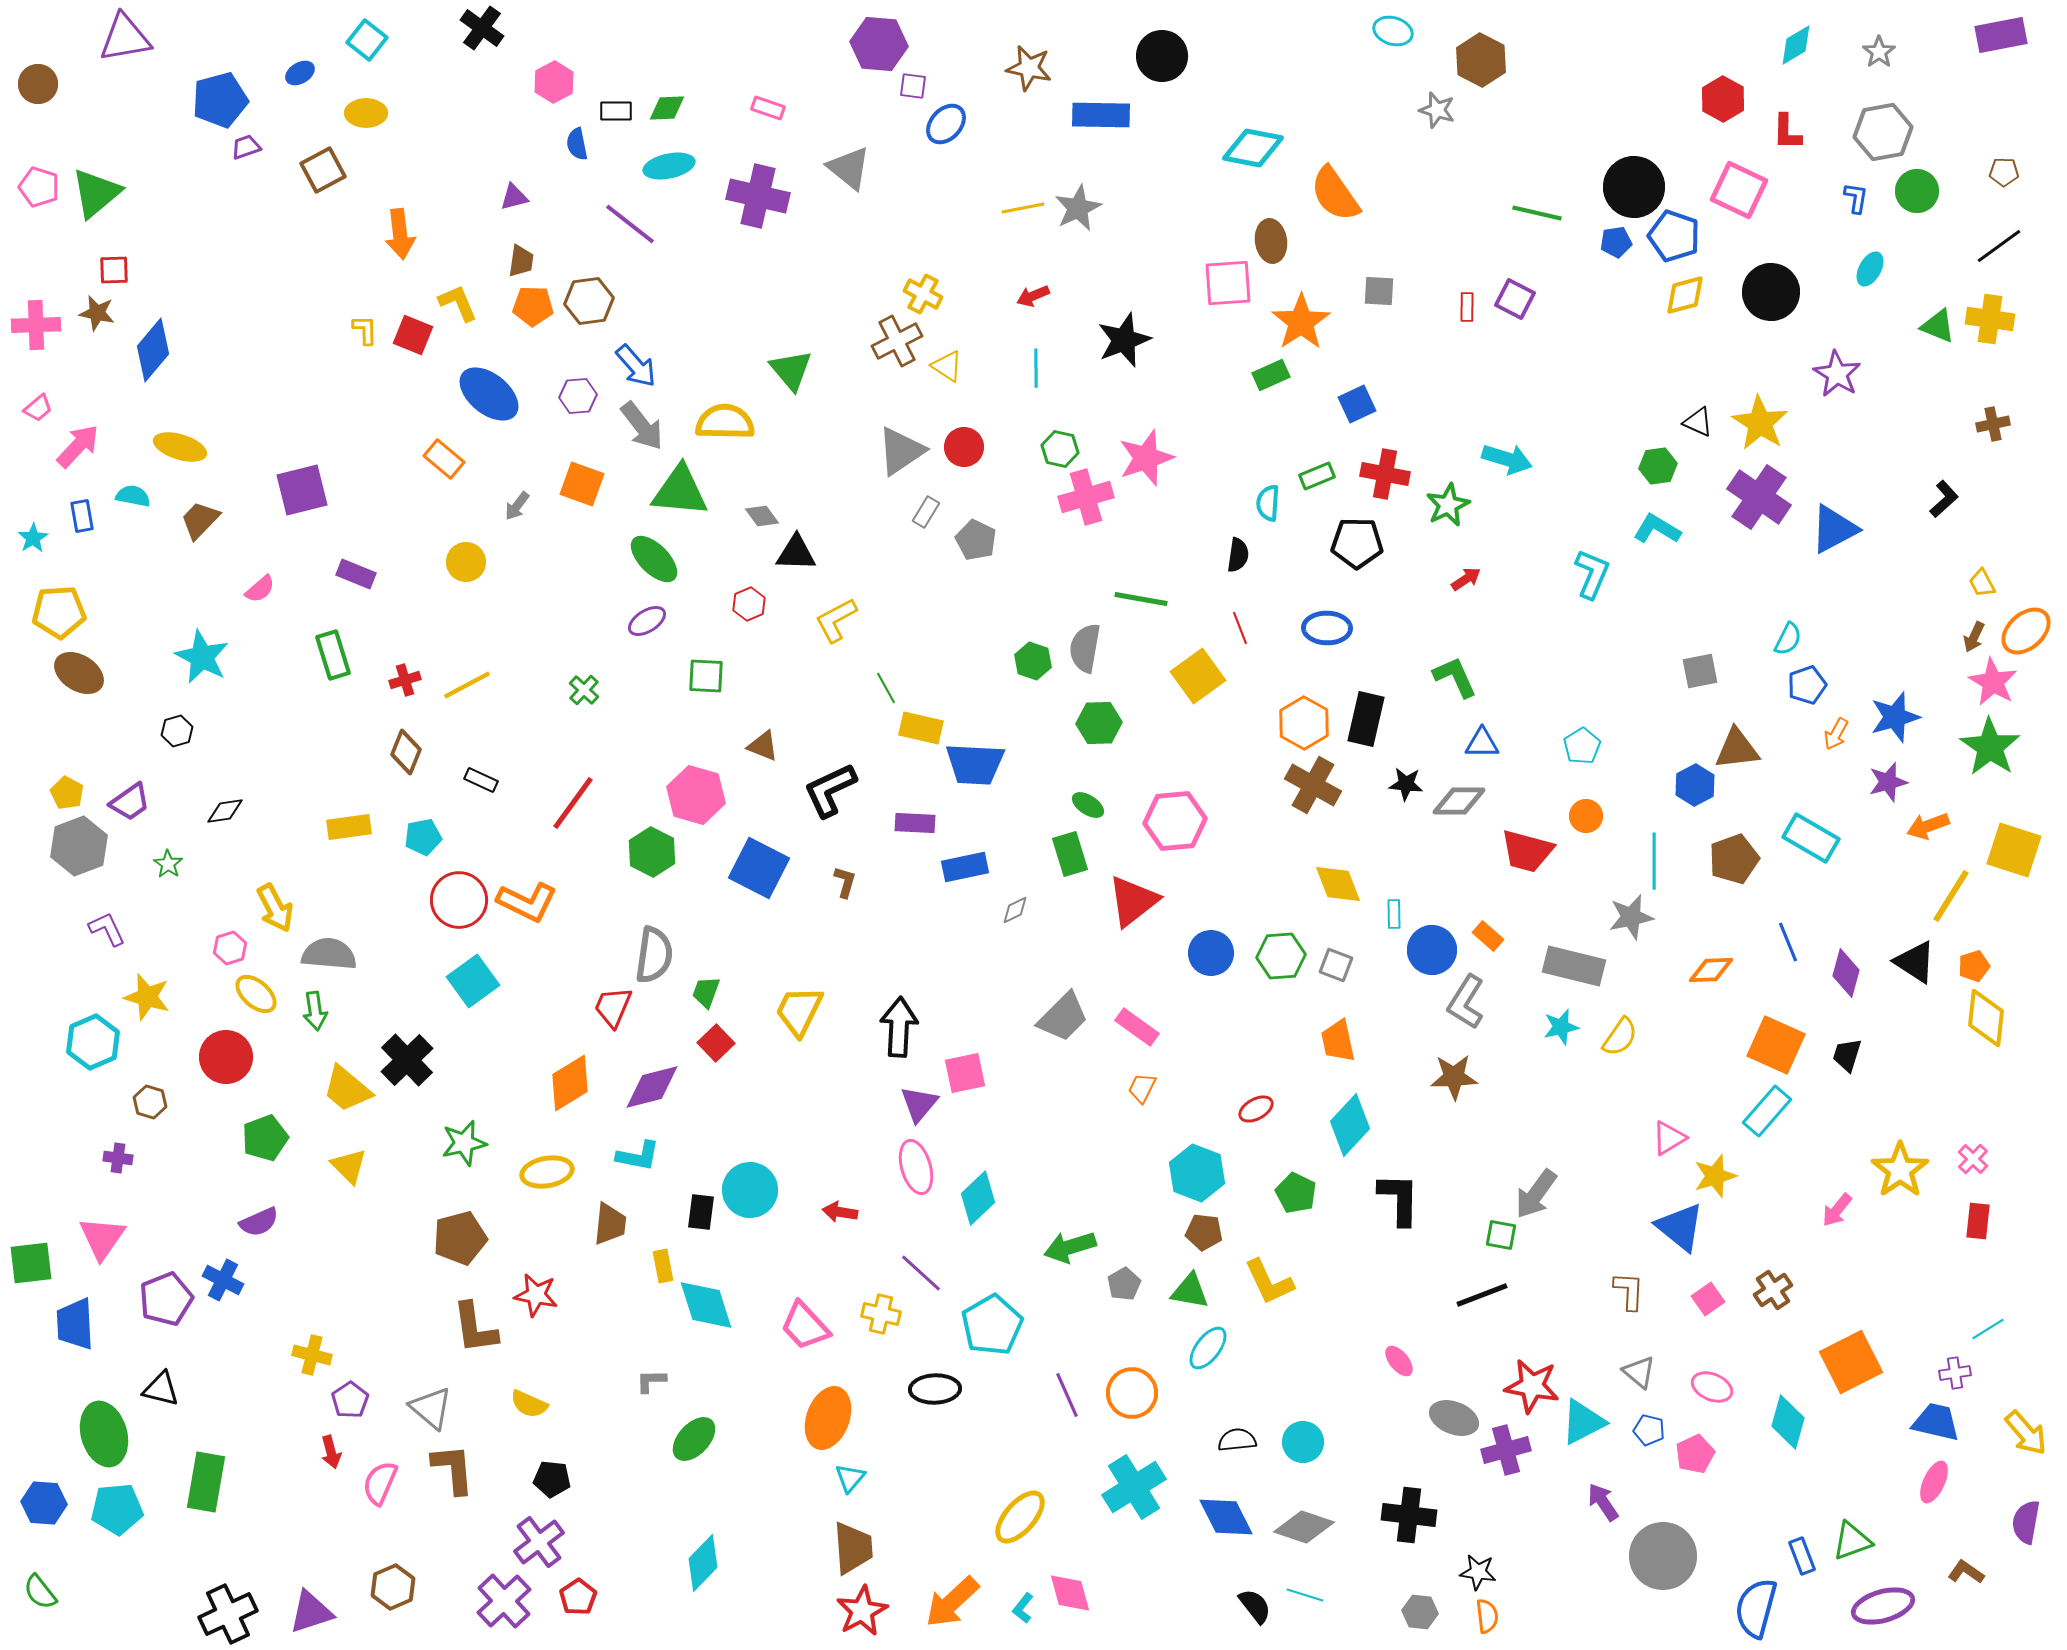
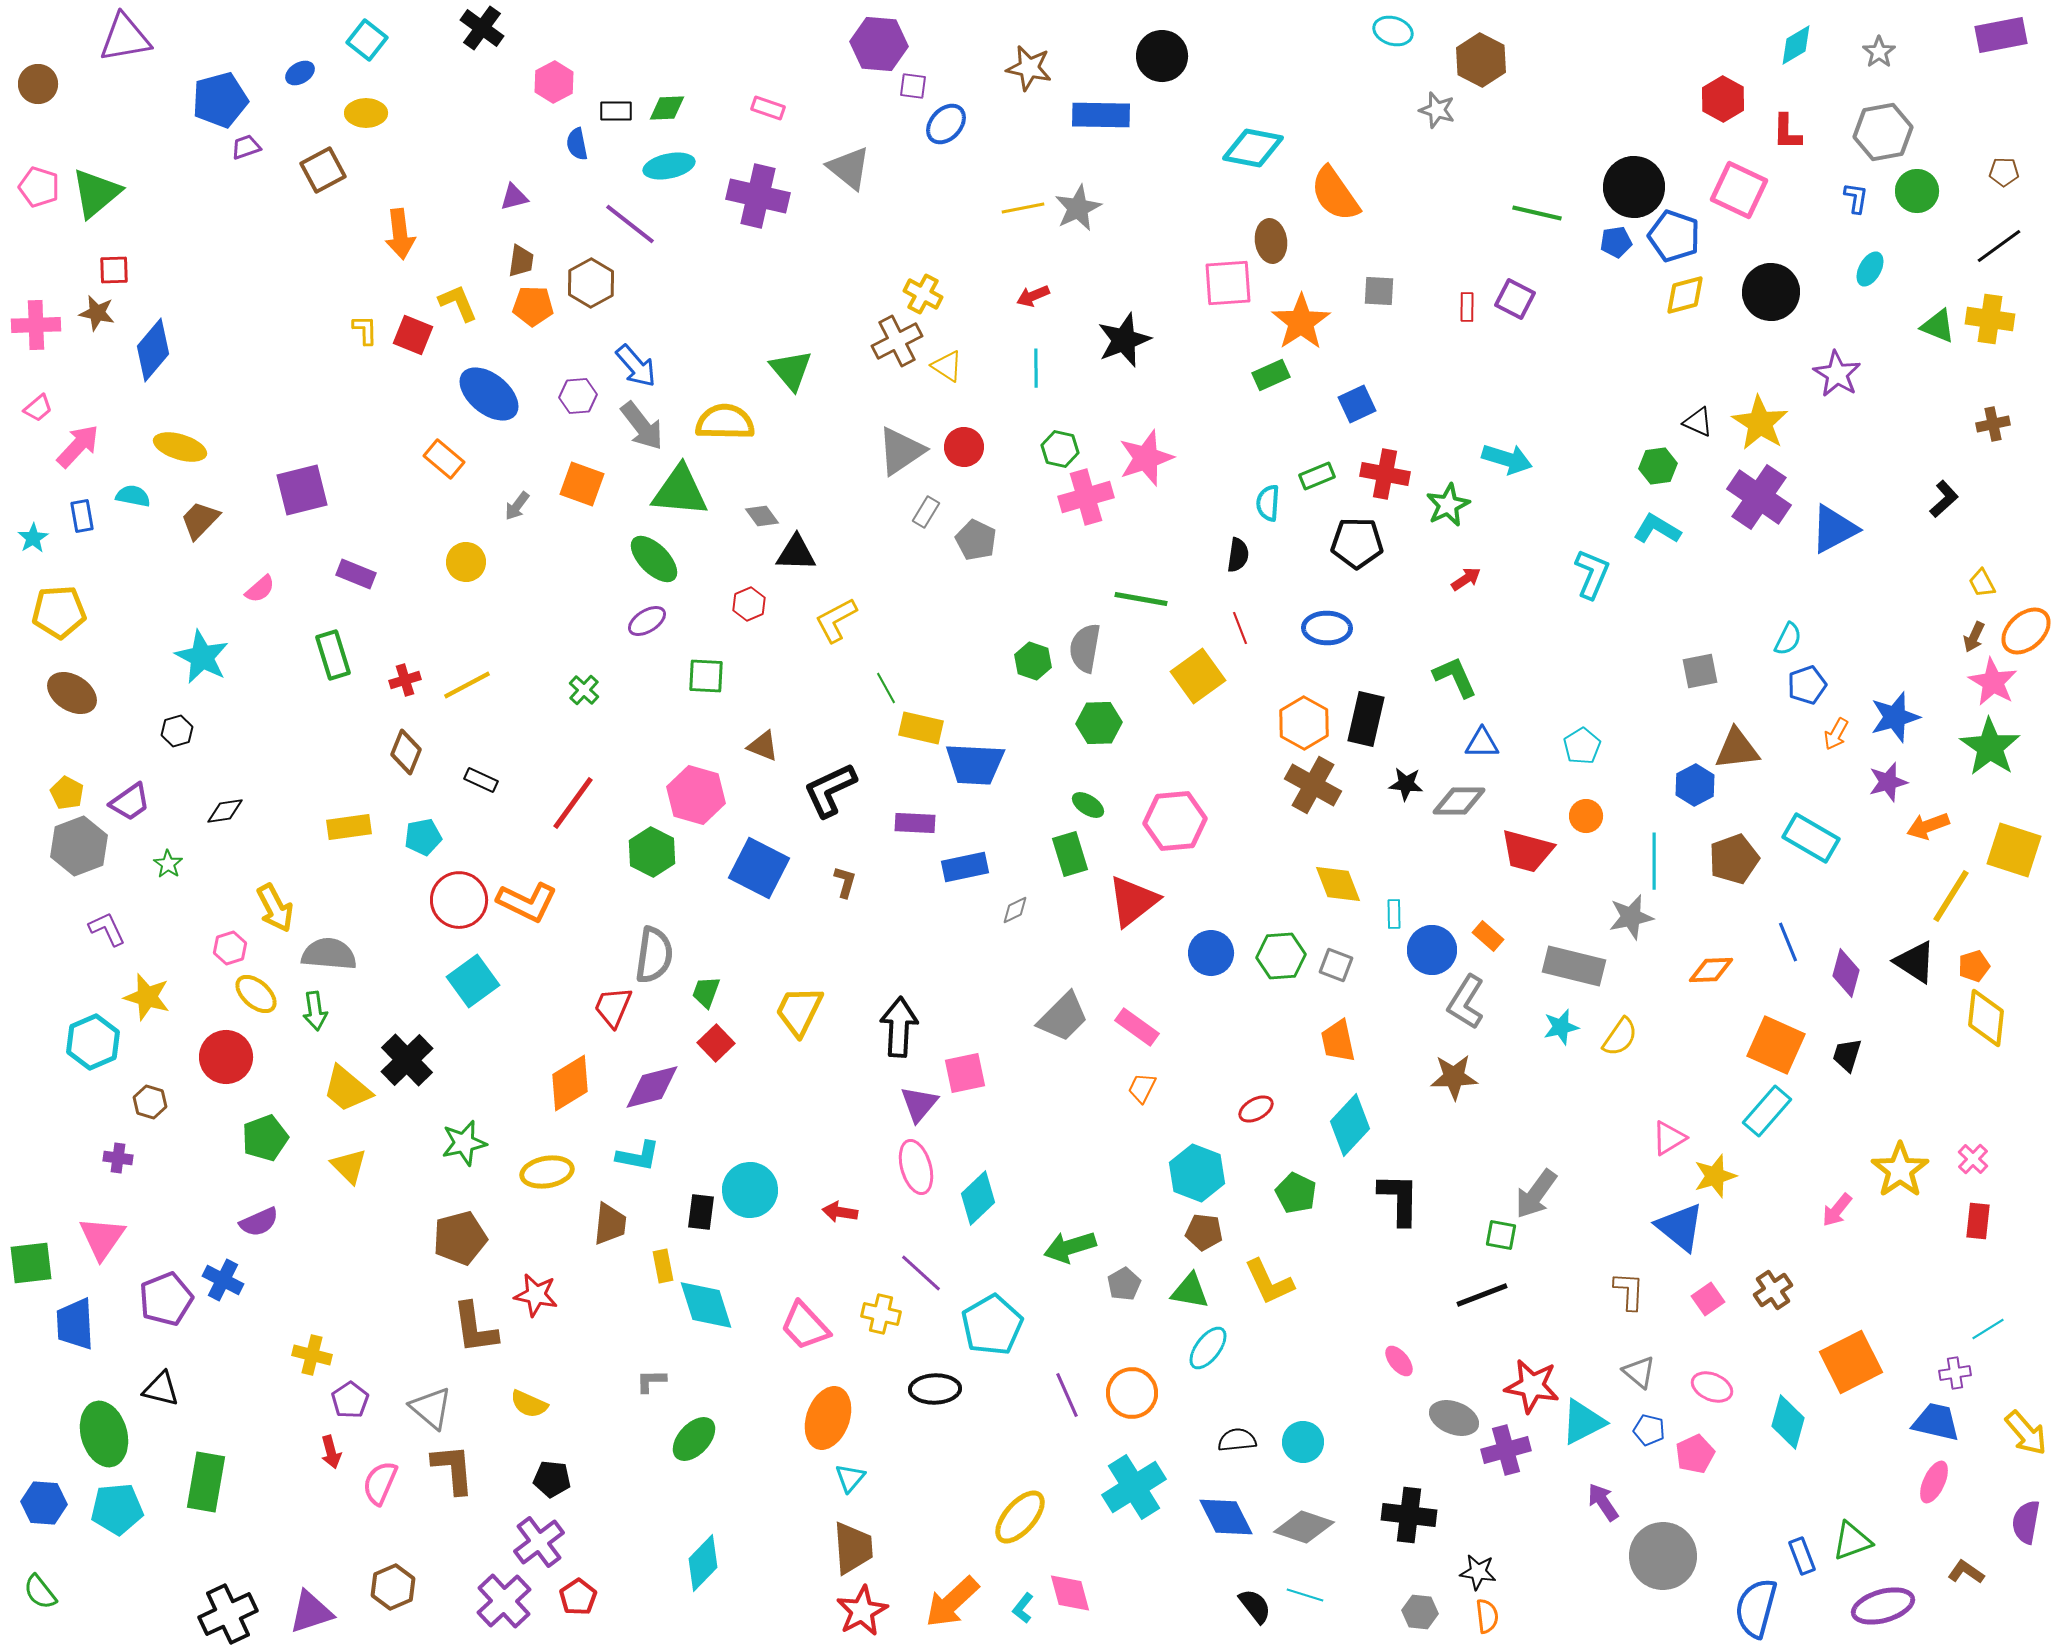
brown hexagon at (589, 301): moved 2 px right, 18 px up; rotated 21 degrees counterclockwise
brown ellipse at (79, 673): moved 7 px left, 20 px down
